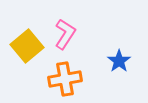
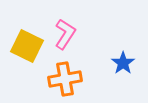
yellow square: rotated 24 degrees counterclockwise
blue star: moved 4 px right, 2 px down
